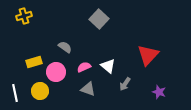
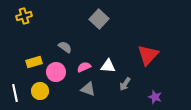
white triangle: rotated 35 degrees counterclockwise
purple star: moved 4 px left, 5 px down
